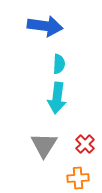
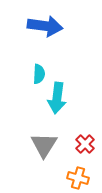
cyan semicircle: moved 20 px left, 10 px down
orange cross: rotated 20 degrees clockwise
